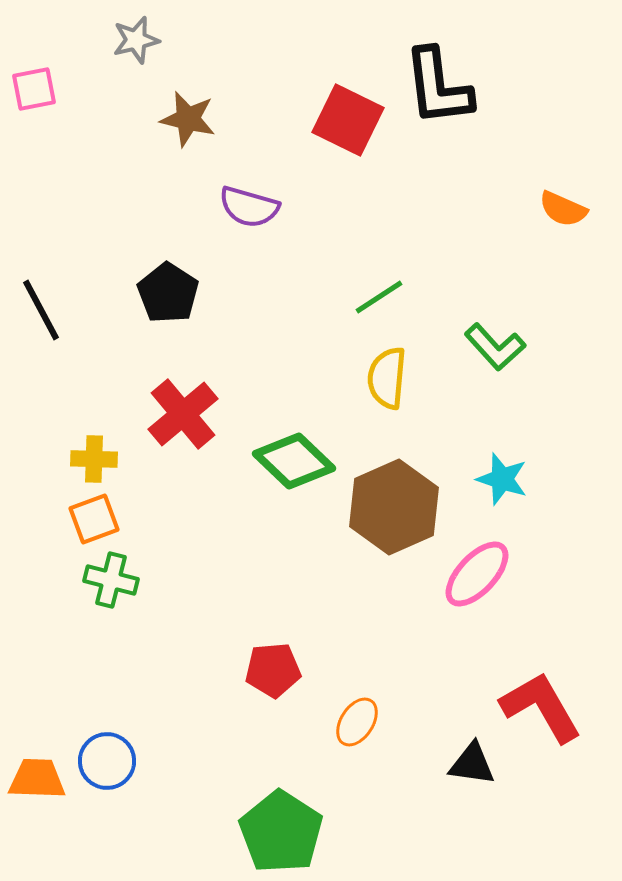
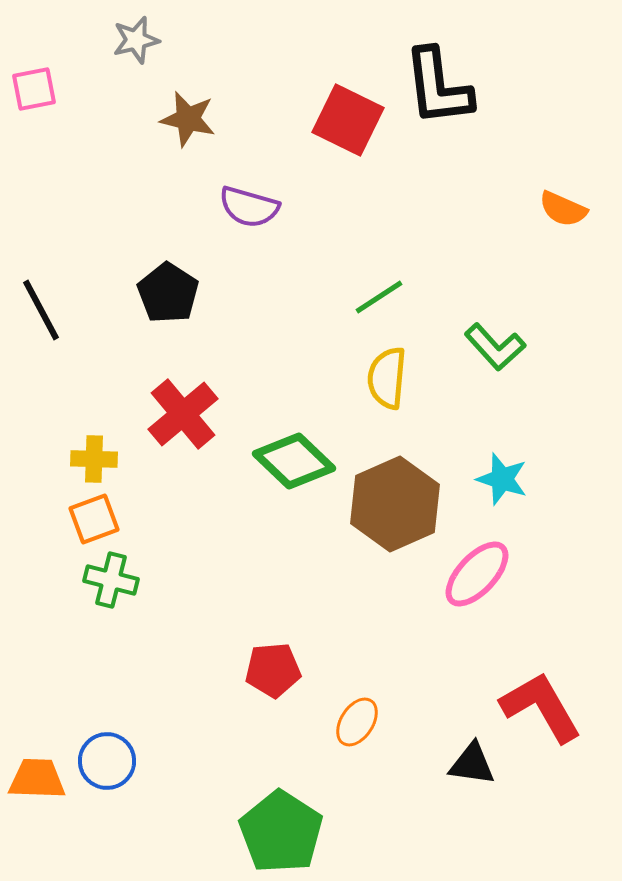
brown hexagon: moved 1 px right, 3 px up
